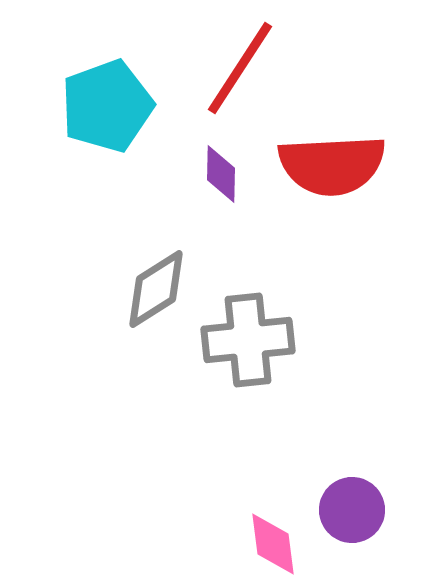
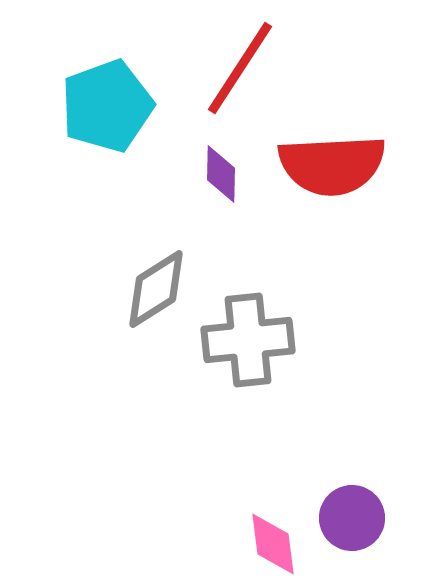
purple circle: moved 8 px down
